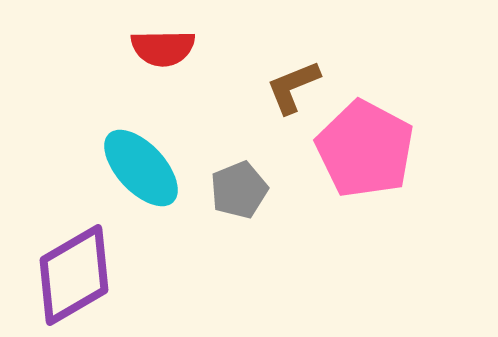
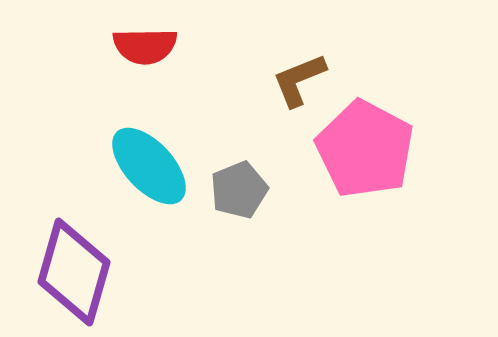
red semicircle: moved 18 px left, 2 px up
brown L-shape: moved 6 px right, 7 px up
cyan ellipse: moved 8 px right, 2 px up
purple diamond: moved 3 px up; rotated 44 degrees counterclockwise
